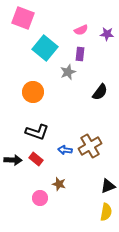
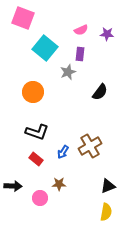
blue arrow: moved 2 px left, 2 px down; rotated 64 degrees counterclockwise
black arrow: moved 26 px down
brown star: rotated 16 degrees counterclockwise
